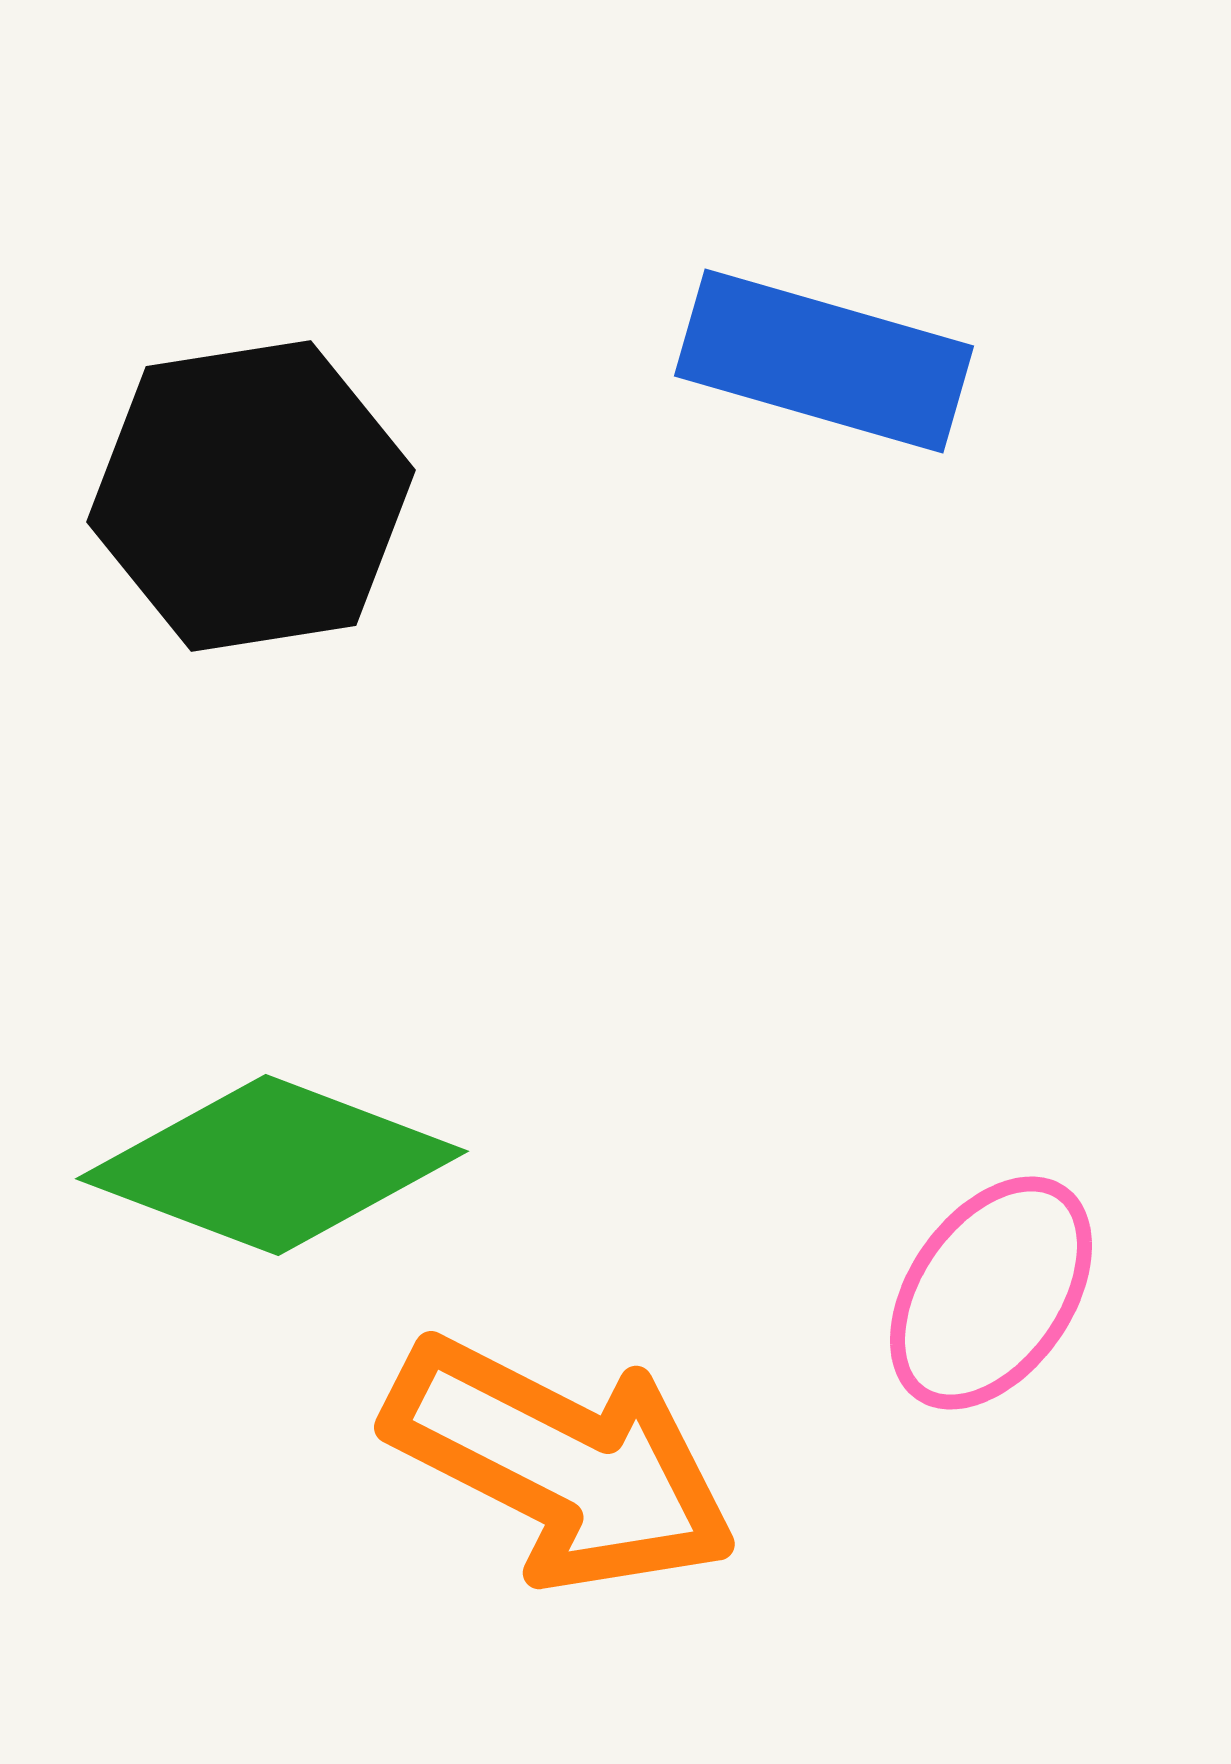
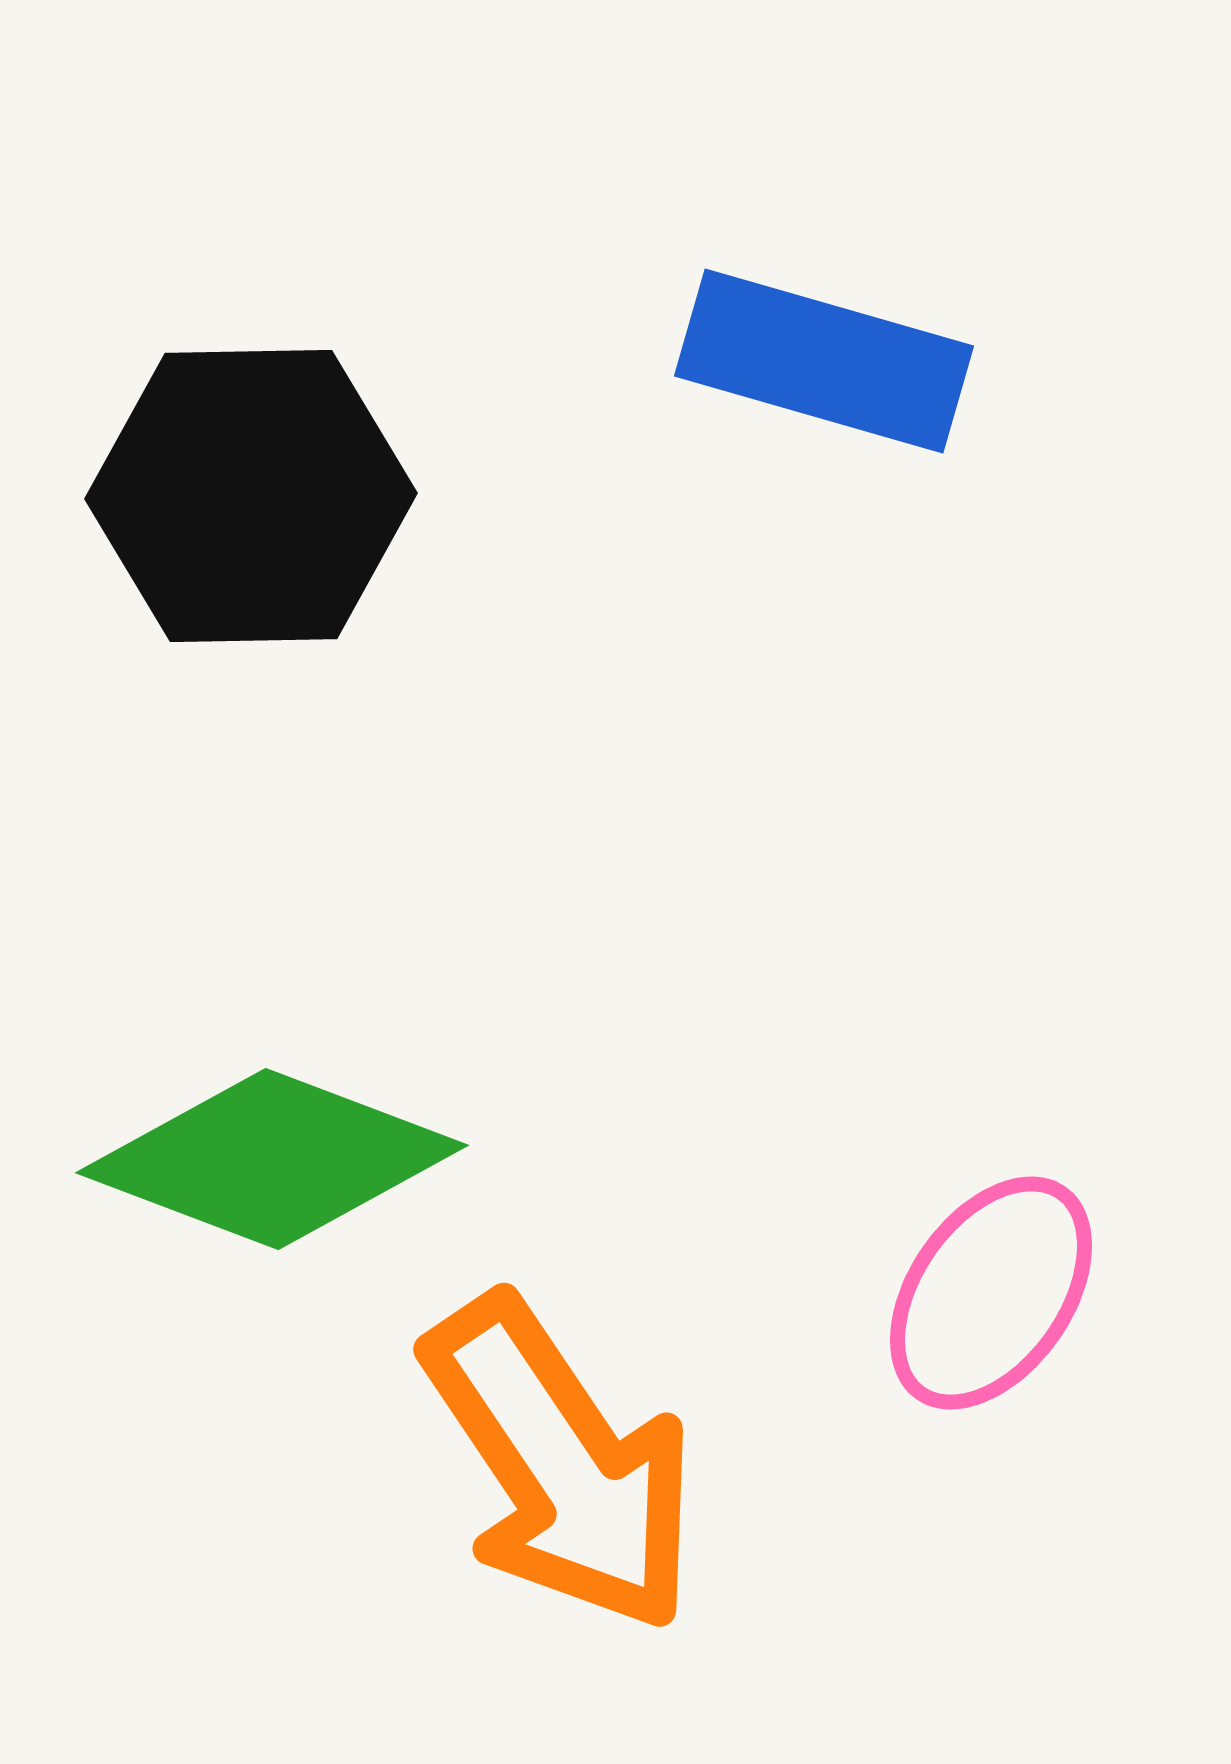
black hexagon: rotated 8 degrees clockwise
green diamond: moved 6 px up
orange arrow: rotated 29 degrees clockwise
